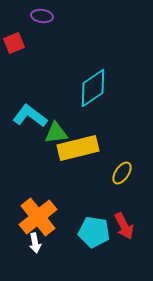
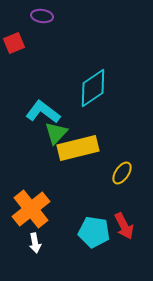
cyan L-shape: moved 13 px right, 4 px up
green triangle: rotated 40 degrees counterclockwise
orange cross: moved 7 px left, 8 px up
